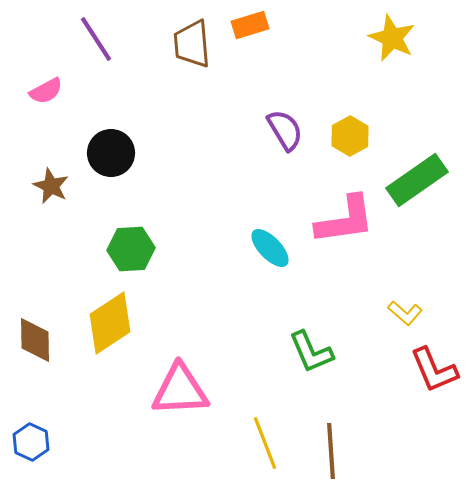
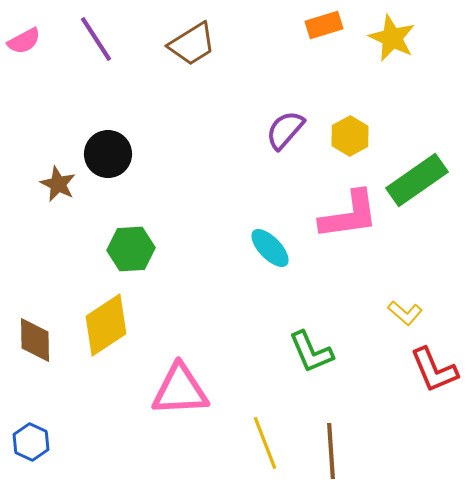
orange rectangle: moved 74 px right
brown trapezoid: rotated 117 degrees counterclockwise
pink semicircle: moved 22 px left, 50 px up
purple semicircle: rotated 108 degrees counterclockwise
black circle: moved 3 px left, 1 px down
brown star: moved 7 px right, 2 px up
pink L-shape: moved 4 px right, 5 px up
yellow diamond: moved 4 px left, 2 px down
